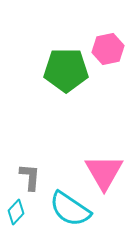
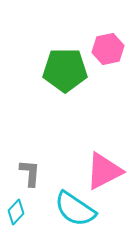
green pentagon: moved 1 px left
pink triangle: moved 1 px up; rotated 33 degrees clockwise
gray L-shape: moved 4 px up
cyan semicircle: moved 5 px right
